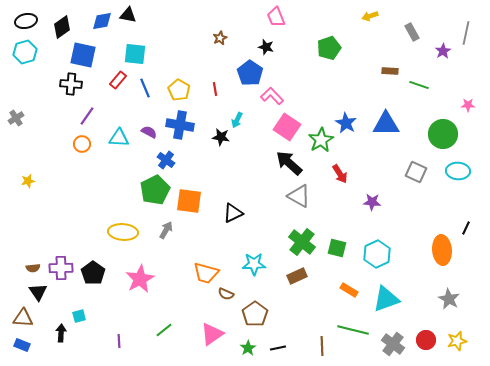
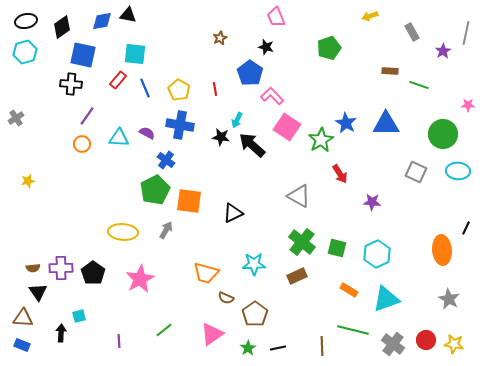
purple semicircle at (149, 132): moved 2 px left, 1 px down
black arrow at (289, 163): moved 37 px left, 18 px up
brown semicircle at (226, 294): moved 4 px down
yellow star at (457, 341): moved 3 px left, 3 px down; rotated 24 degrees clockwise
